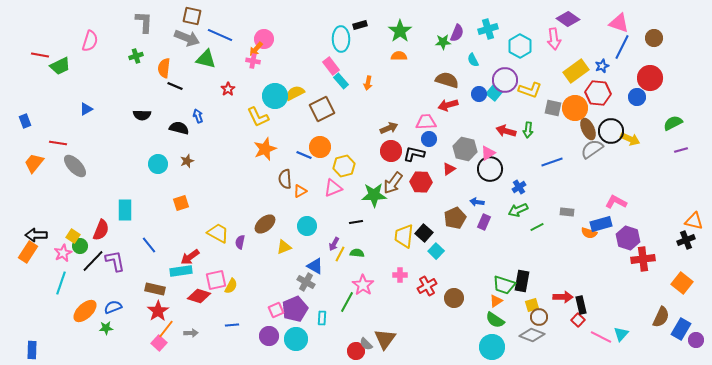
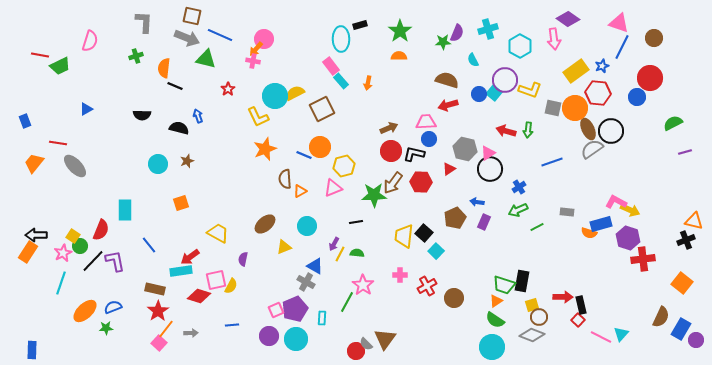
yellow arrow at (630, 139): moved 71 px down
purple line at (681, 150): moved 4 px right, 2 px down
purple semicircle at (240, 242): moved 3 px right, 17 px down
